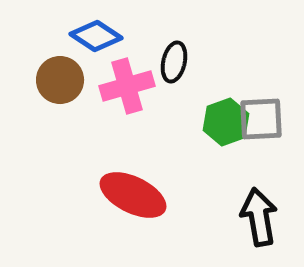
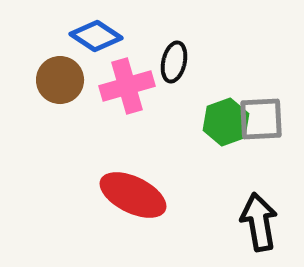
black arrow: moved 5 px down
